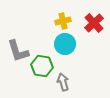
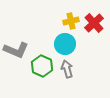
yellow cross: moved 8 px right
gray L-shape: moved 2 px left, 1 px up; rotated 50 degrees counterclockwise
green hexagon: rotated 15 degrees clockwise
gray arrow: moved 4 px right, 13 px up
